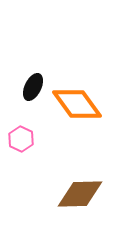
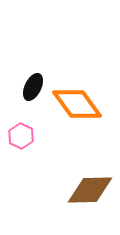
pink hexagon: moved 3 px up
brown diamond: moved 10 px right, 4 px up
